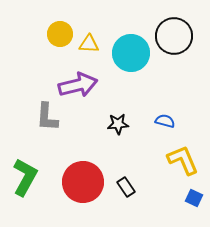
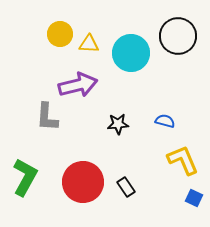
black circle: moved 4 px right
